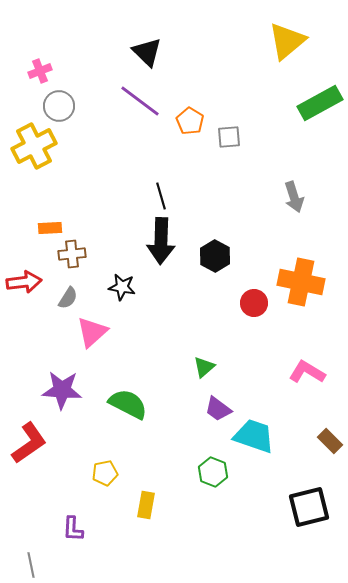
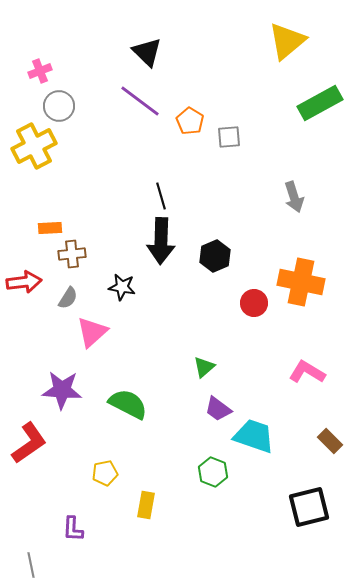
black hexagon: rotated 8 degrees clockwise
